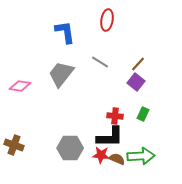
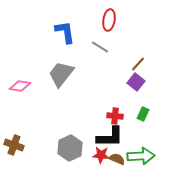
red ellipse: moved 2 px right
gray line: moved 15 px up
gray hexagon: rotated 25 degrees counterclockwise
